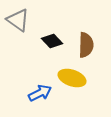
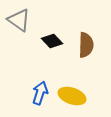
gray triangle: moved 1 px right
yellow ellipse: moved 18 px down
blue arrow: rotated 45 degrees counterclockwise
